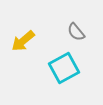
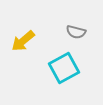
gray semicircle: rotated 36 degrees counterclockwise
